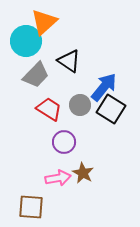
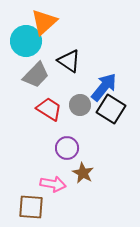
purple circle: moved 3 px right, 6 px down
pink arrow: moved 5 px left, 6 px down; rotated 20 degrees clockwise
